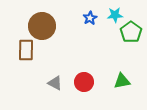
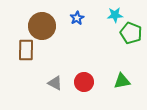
blue star: moved 13 px left
green pentagon: moved 1 px down; rotated 15 degrees counterclockwise
